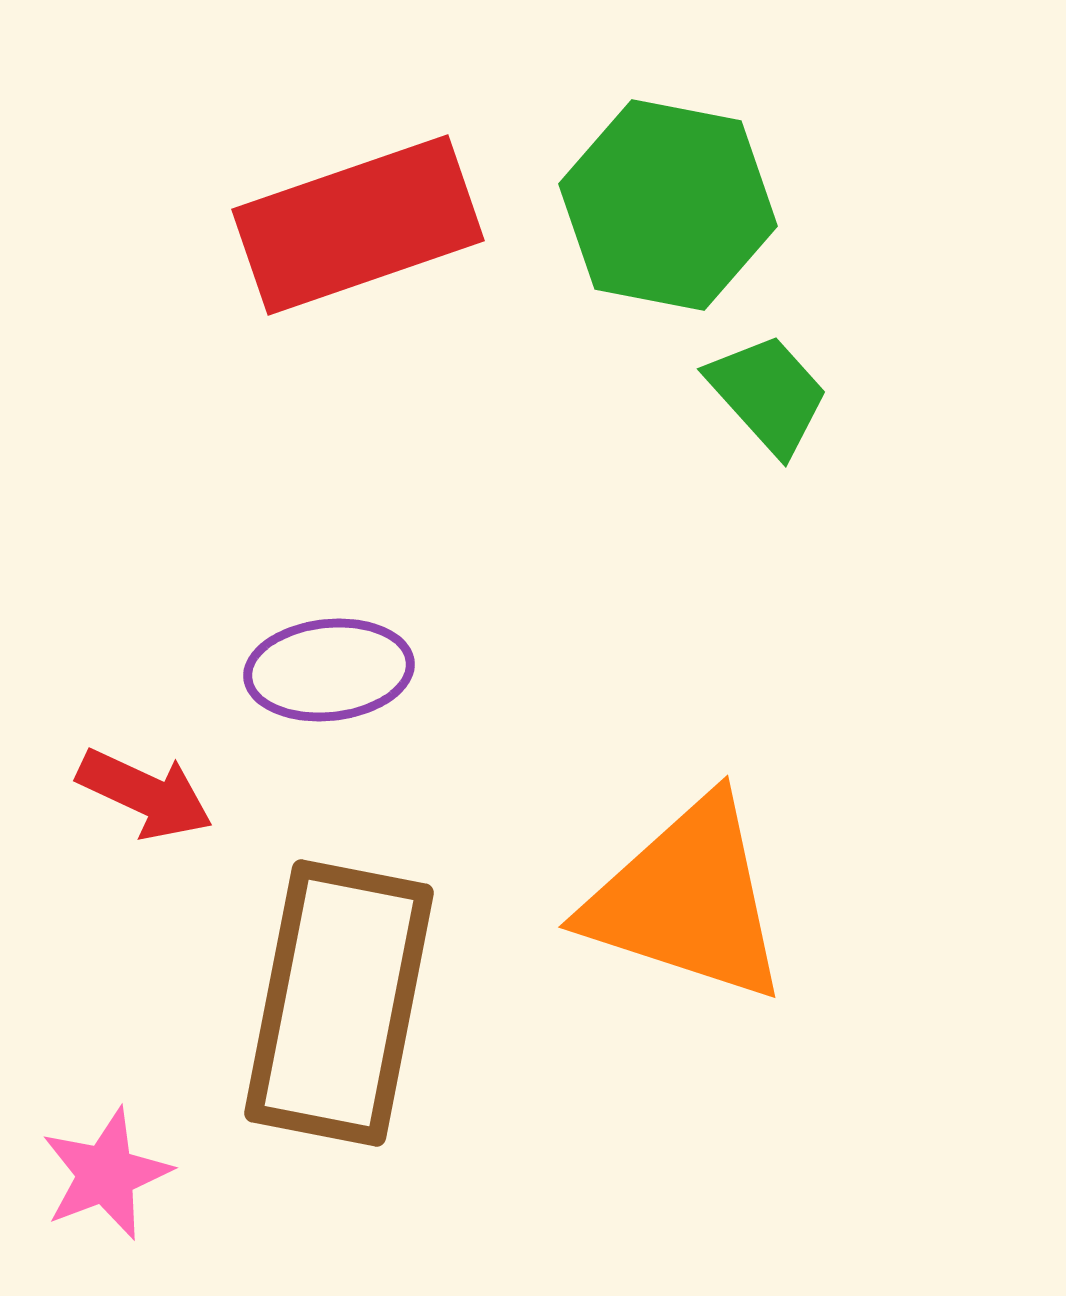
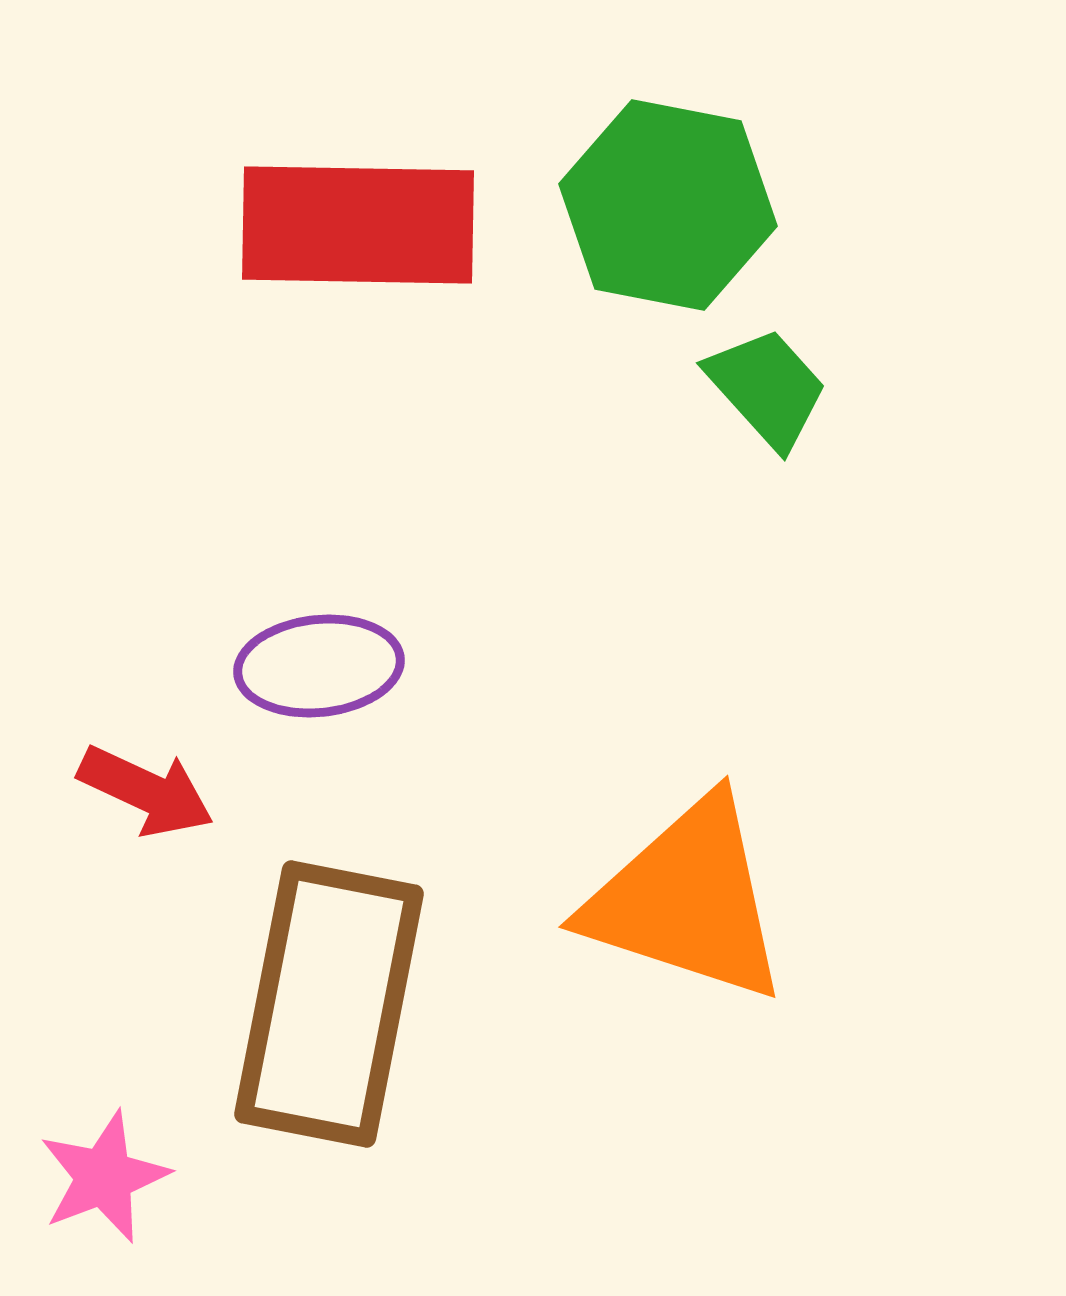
red rectangle: rotated 20 degrees clockwise
green trapezoid: moved 1 px left, 6 px up
purple ellipse: moved 10 px left, 4 px up
red arrow: moved 1 px right, 3 px up
brown rectangle: moved 10 px left, 1 px down
pink star: moved 2 px left, 3 px down
